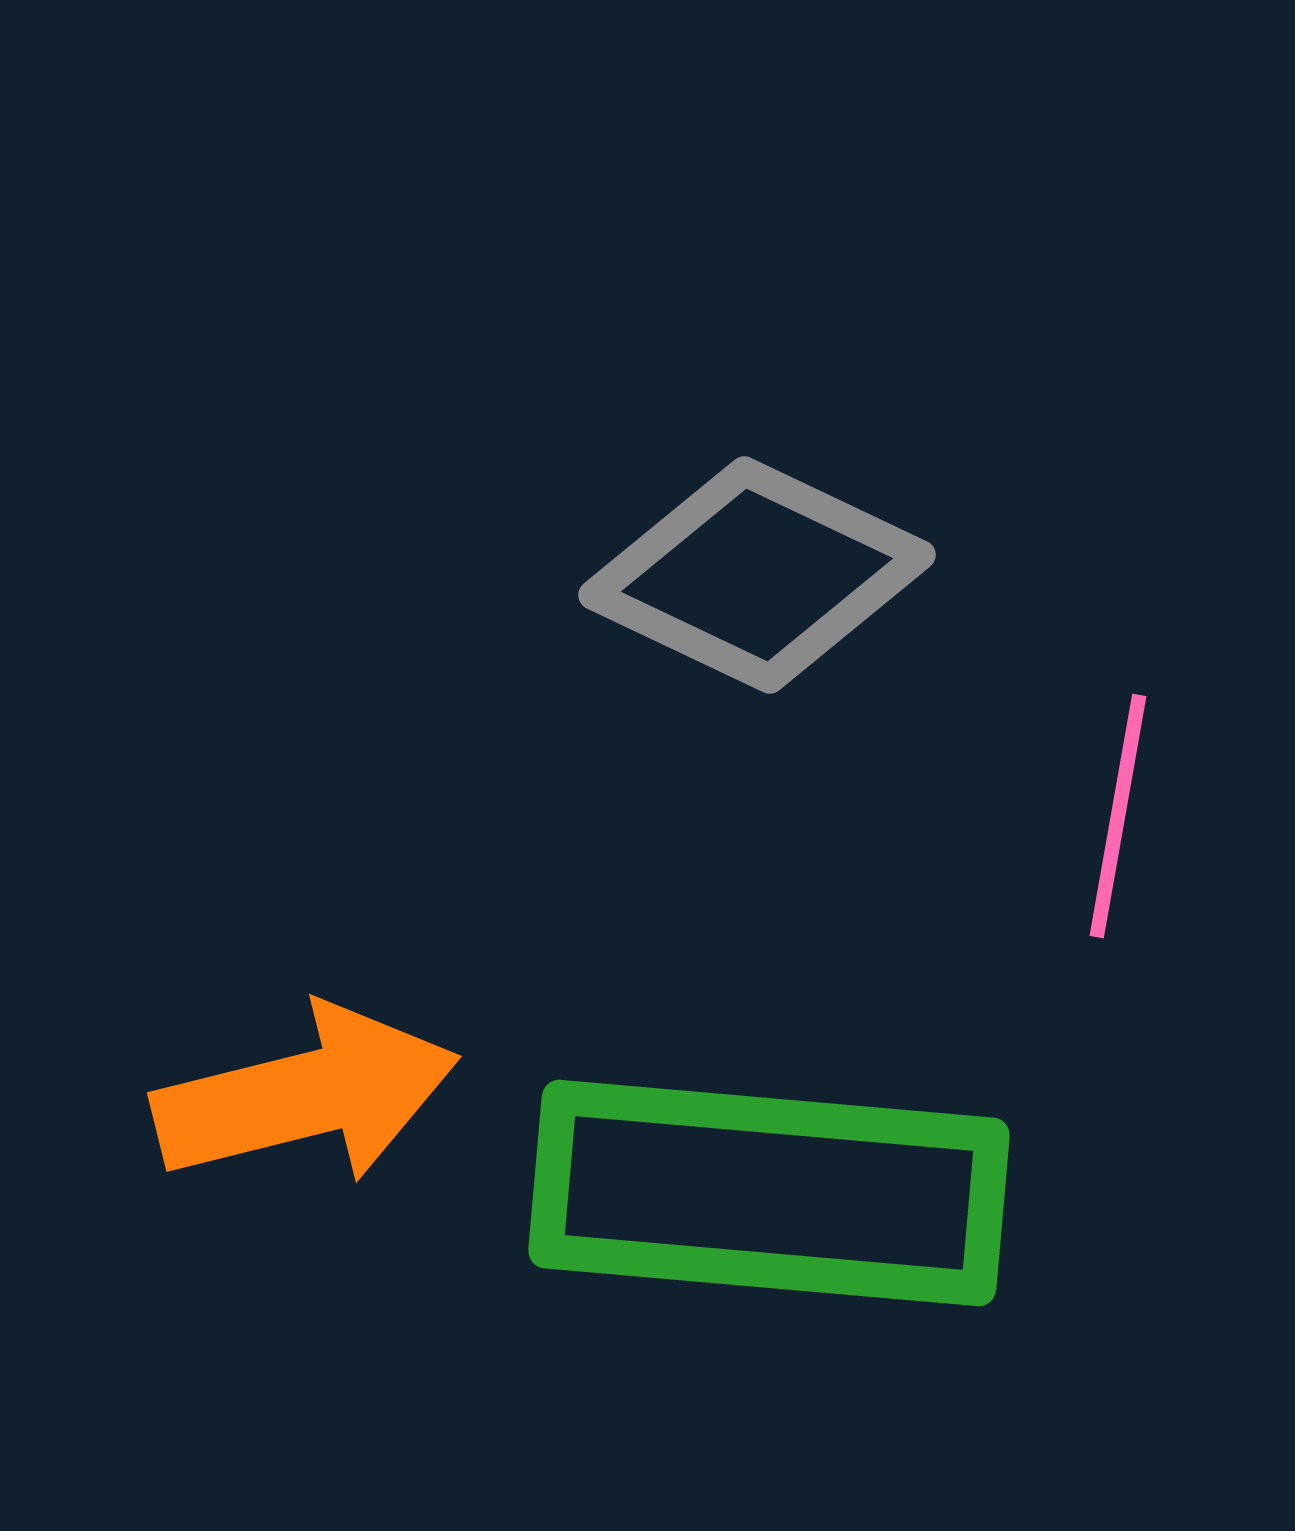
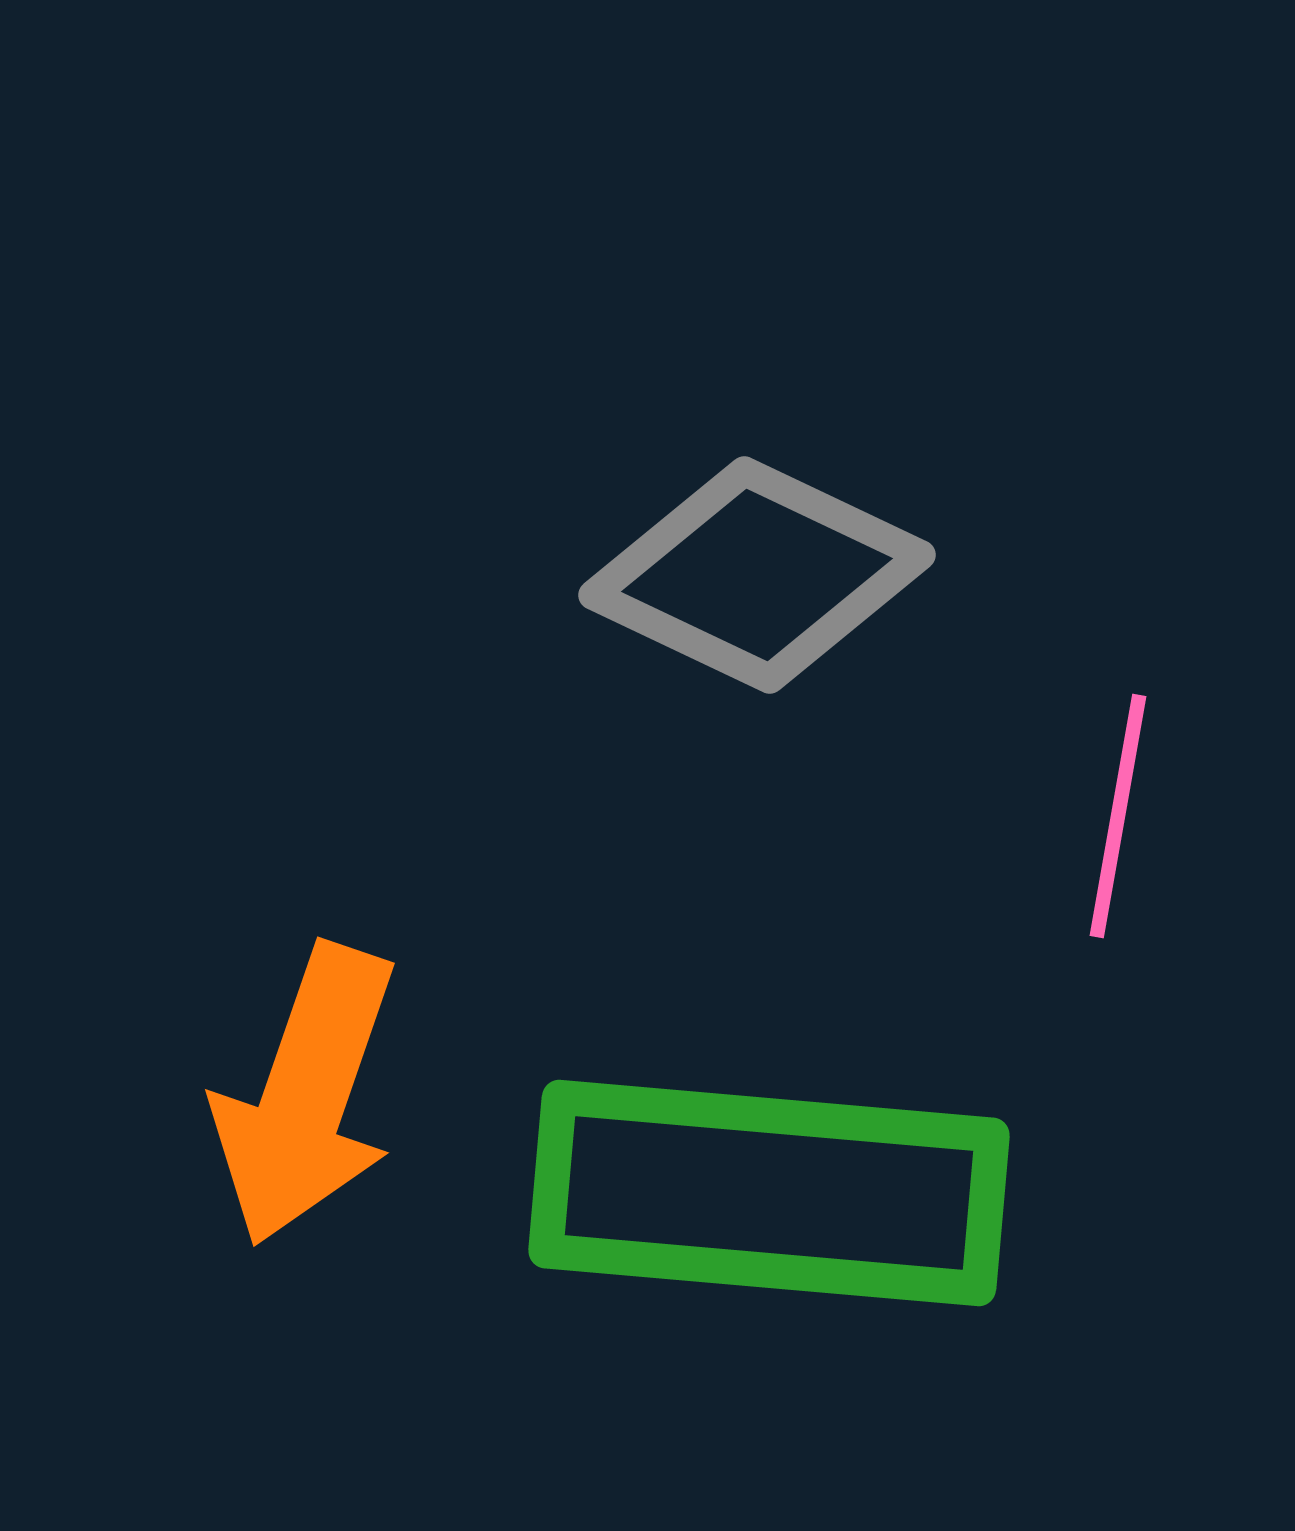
orange arrow: rotated 123 degrees clockwise
